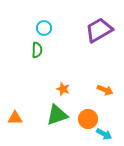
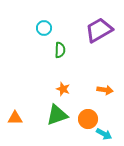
green semicircle: moved 23 px right
orange arrow: rotated 14 degrees counterclockwise
